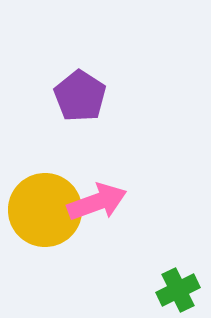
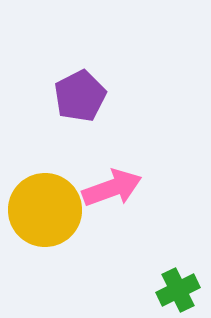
purple pentagon: rotated 12 degrees clockwise
pink arrow: moved 15 px right, 14 px up
